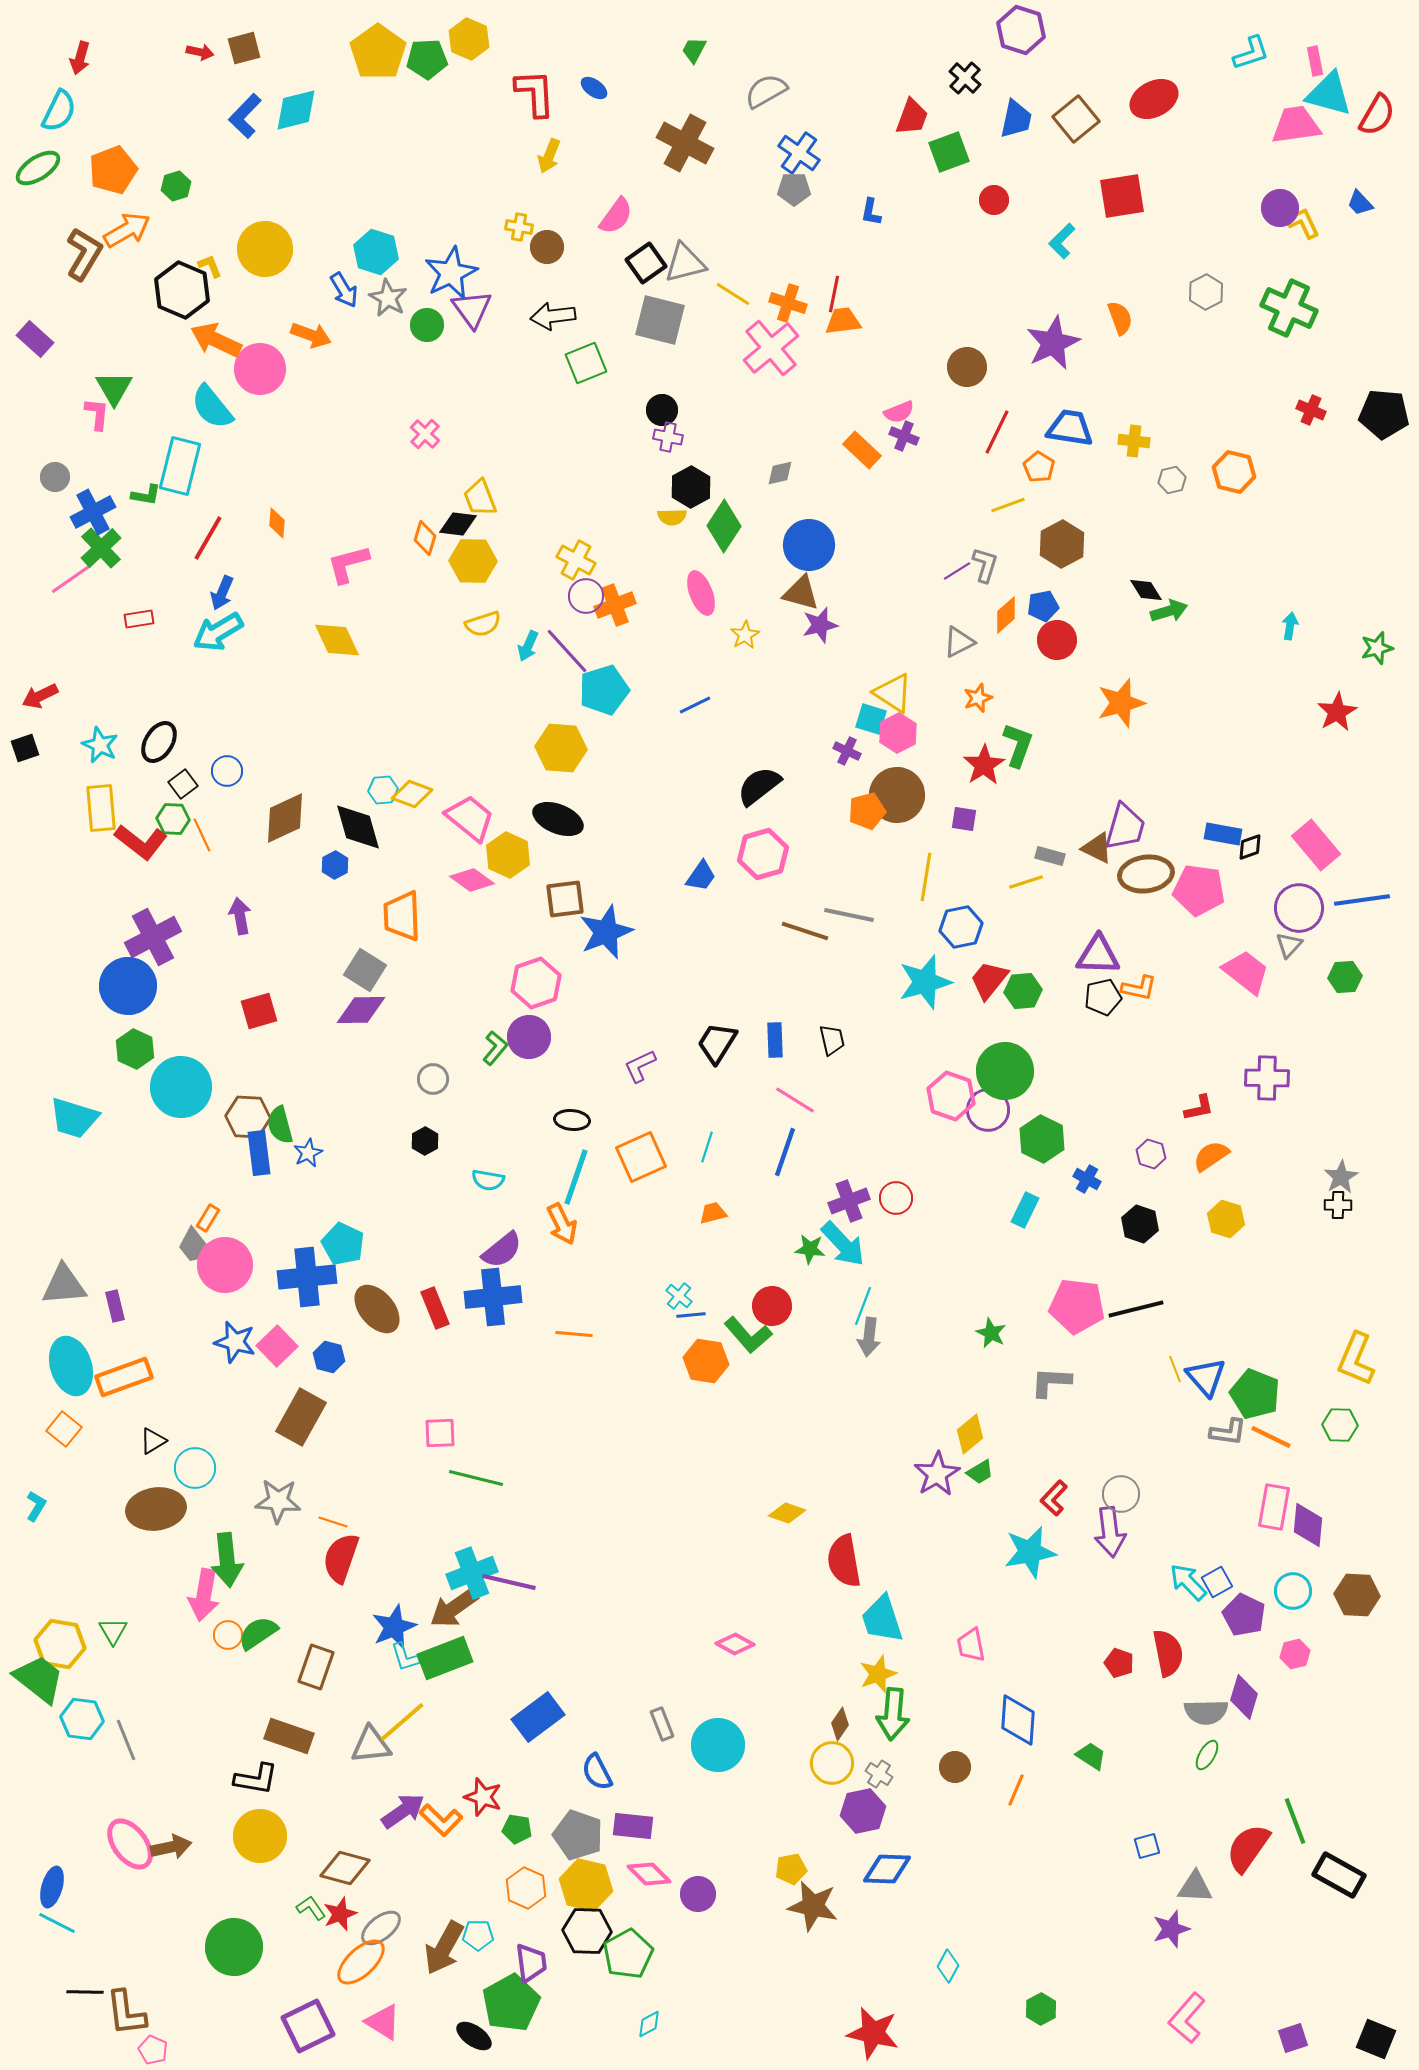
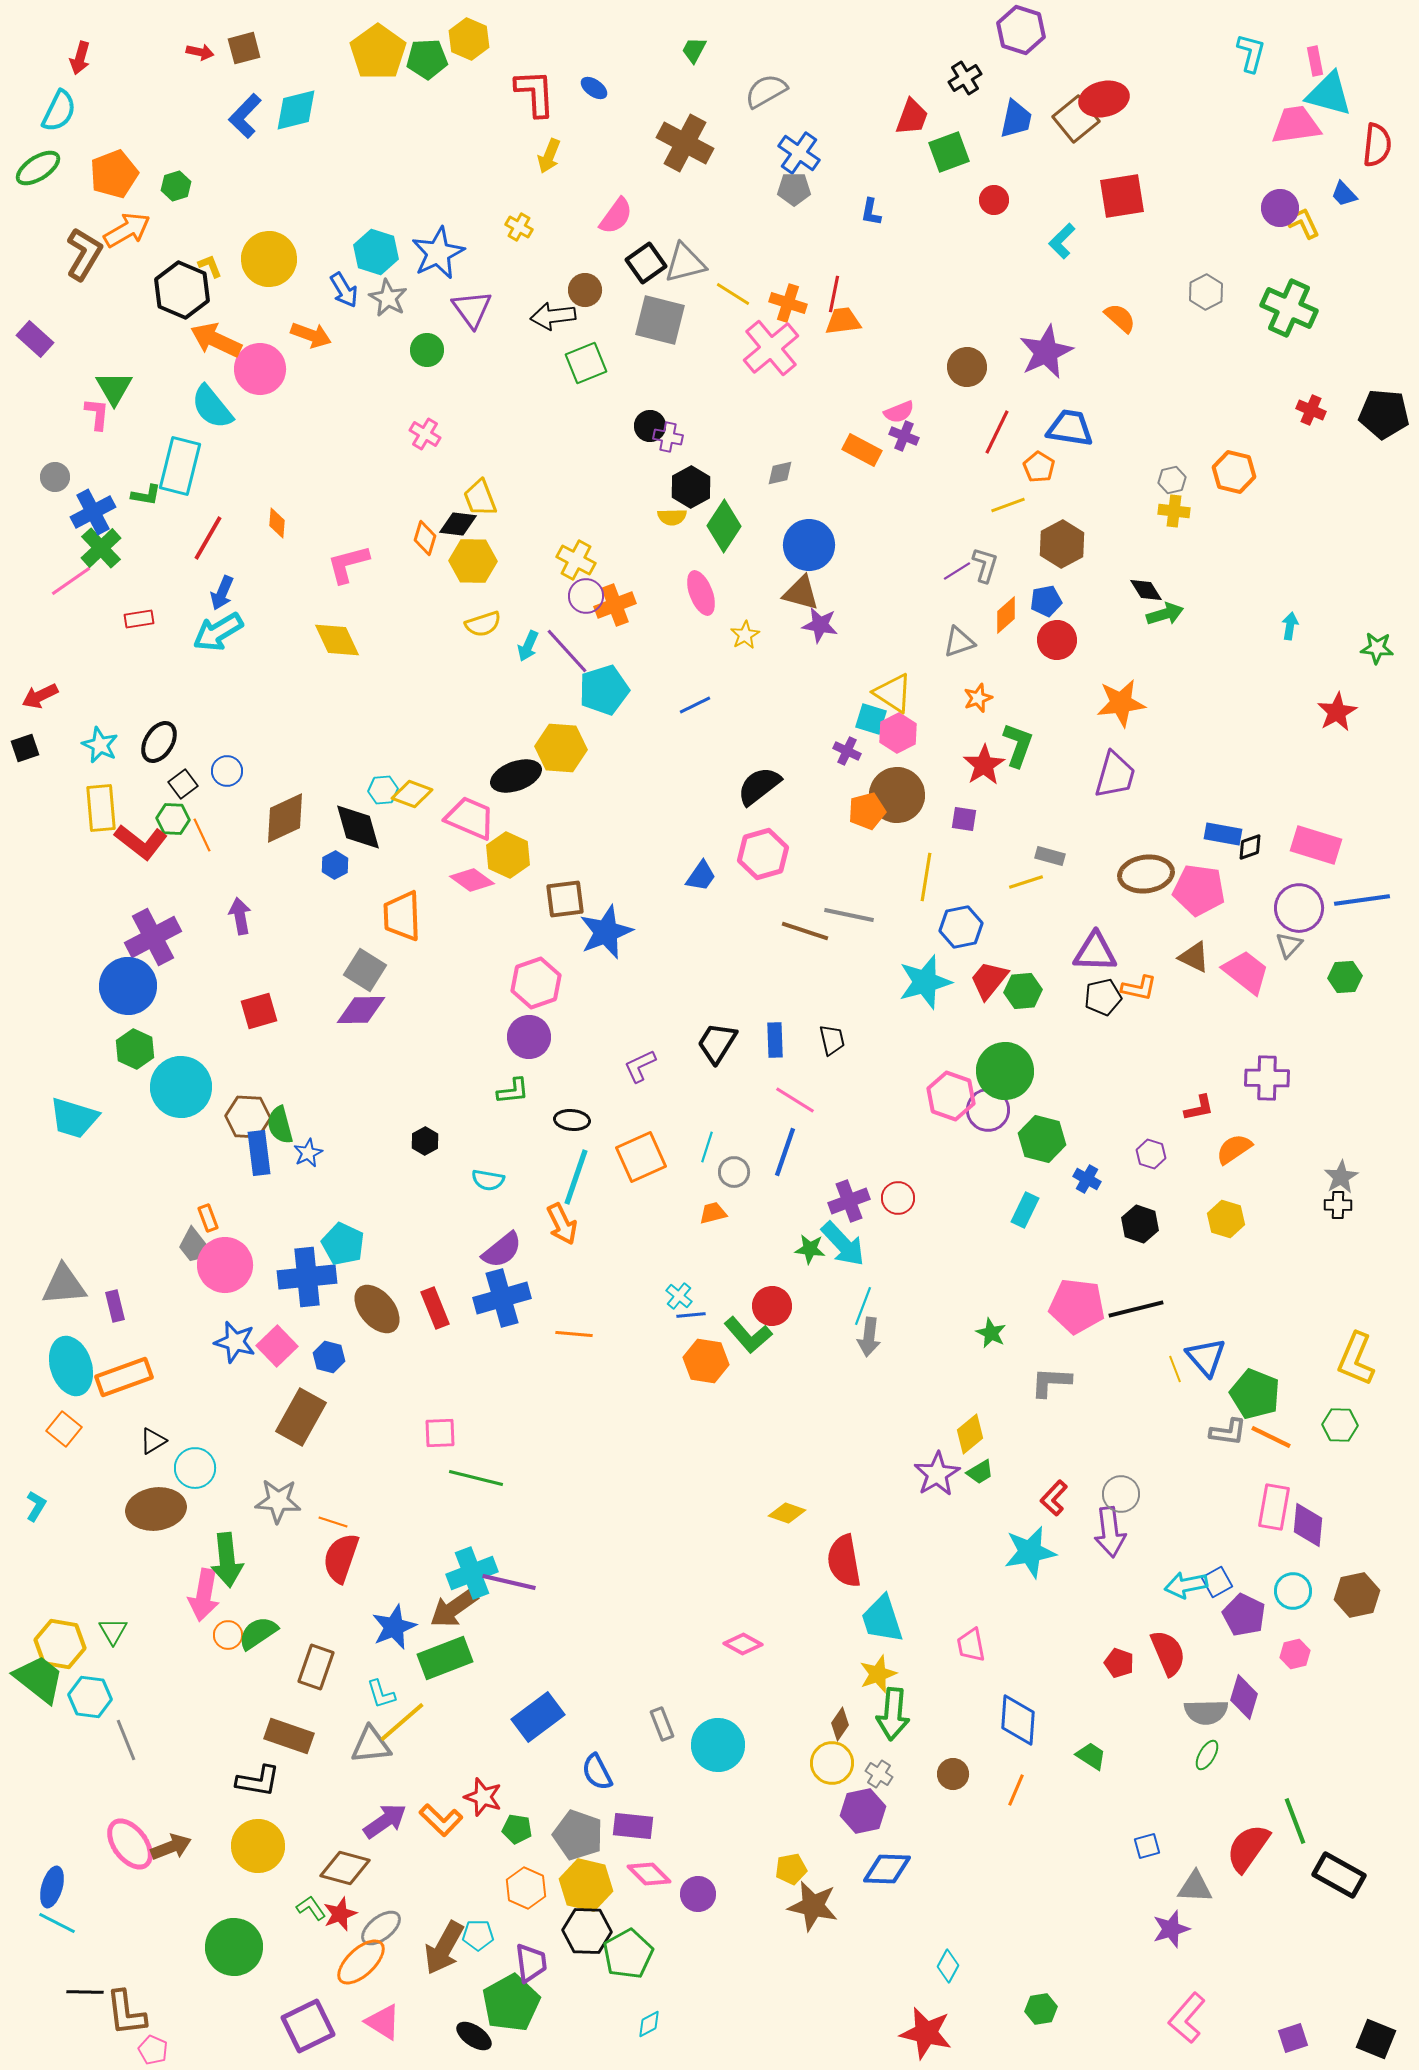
cyan L-shape at (1251, 53): rotated 57 degrees counterclockwise
black cross at (965, 78): rotated 16 degrees clockwise
red ellipse at (1154, 99): moved 50 px left; rotated 15 degrees clockwise
red semicircle at (1377, 115): moved 30 px down; rotated 24 degrees counterclockwise
orange pentagon at (113, 170): moved 1 px right, 4 px down
blue trapezoid at (1360, 203): moved 16 px left, 9 px up
yellow cross at (519, 227): rotated 20 degrees clockwise
brown circle at (547, 247): moved 38 px right, 43 px down
yellow circle at (265, 249): moved 4 px right, 10 px down
blue star at (451, 273): moved 13 px left, 20 px up
orange semicircle at (1120, 318): rotated 28 degrees counterclockwise
green circle at (427, 325): moved 25 px down
purple star at (1053, 343): moved 7 px left, 9 px down
black circle at (662, 410): moved 12 px left, 16 px down
pink cross at (425, 434): rotated 12 degrees counterclockwise
yellow cross at (1134, 441): moved 40 px right, 70 px down
orange rectangle at (862, 450): rotated 15 degrees counterclockwise
pink line at (71, 579): moved 2 px down
blue pentagon at (1043, 606): moved 3 px right, 5 px up
green arrow at (1169, 611): moved 4 px left, 3 px down
purple star at (820, 625): rotated 24 degrees clockwise
gray triangle at (959, 642): rotated 8 degrees clockwise
green star at (1377, 648): rotated 20 degrees clockwise
orange star at (1121, 703): rotated 9 degrees clockwise
pink trapezoid at (470, 818): rotated 16 degrees counterclockwise
black ellipse at (558, 819): moved 42 px left, 43 px up; rotated 42 degrees counterclockwise
purple trapezoid at (1125, 827): moved 10 px left, 52 px up
pink rectangle at (1316, 845): rotated 33 degrees counterclockwise
brown triangle at (1097, 848): moved 97 px right, 109 px down
purple triangle at (1098, 955): moved 3 px left, 3 px up
green L-shape at (495, 1048): moved 18 px right, 43 px down; rotated 44 degrees clockwise
gray circle at (433, 1079): moved 301 px right, 93 px down
green hexagon at (1042, 1139): rotated 12 degrees counterclockwise
orange semicircle at (1211, 1156): moved 23 px right, 7 px up
red circle at (896, 1198): moved 2 px right
orange rectangle at (208, 1218): rotated 52 degrees counterclockwise
blue cross at (493, 1297): moved 9 px right, 1 px down; rotated 10 degrees counterclockwise
blue triangle at (1206, 1377): moved 20 px up
cyan arrow at (1188, 1582): moved 2 px left, 3 px down; rotated 57 degrees counterclockwise
brown hexagon at (1357, 1595): rotated 15 degrees counterclockwise
pink diamond at (735, 1644): moved 8 px right
red semicircle at (1168, 1653): rotated 12 degrees counterclockwise
cyan L-shape at (405, 1657): moved 24 px left, 37 px down
cyan hexagon at (82, 1719): moved 8 px right, 22 px up
brown circle at (955, 1767): moved 2 px left, 7 px down
black L-shape at (256, 1779): moved 2 px right, 2 px down
purple arrow at (403, 1811): moved 18 px left, 10 px down
yellow circle at (260, 1836): moved 2 px left, 10 px down
brown arrow at (171, 1847): rotated 9 degrees counterclockwise
green hexagon at (1041, 2009): rotated 20 degrees clockwise
red star at (873, 2033): moved 53 px right
